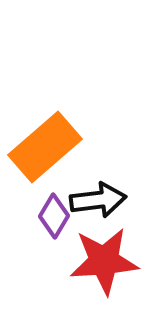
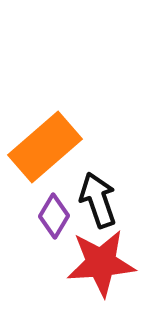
black arrow: rotated 102 degrees counterclockwise
red star: moved 3 px left, 2 px down
